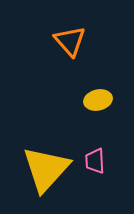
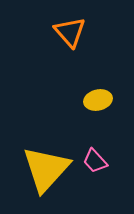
orange triangle: moved 9 px up
pink trapezoid: rotated 40 degrees counterclockwise
